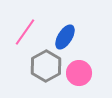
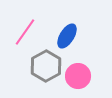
blue ellipse: moved 2 px right, 1 px up
pink circle: moved 1 px left, 3 px down
